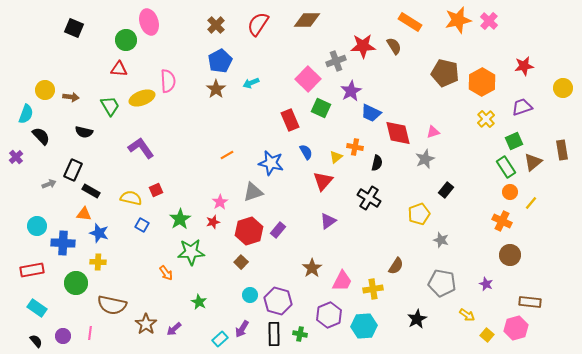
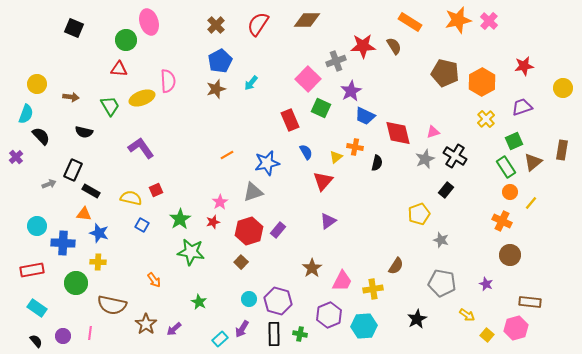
cyan arrow at (251, 83): rotated 28 degrees counterclockwise
brown star at (216, 89): rotated 18 degrees clockwise
yellow circle at (45, 90): moved 8 px left, 6 px up
blue trapezoid at (371, 113): moved 6 px left, 3 px down
brown rectangle at (562, 150): rotated 18 degrees clockwise
blue star at (271, 163): moved 4 px left; rotated 25 degrees counterclockwise
black cross at (369, 198): moved 86 px right, 42 px up
green star at (191, 252): rotated 12 degrees clockwise
orange arrow at (166, 273): moved 12 px left, 7 px down
cyan circle at (250, 295): moved 1 px left, 4 px down
